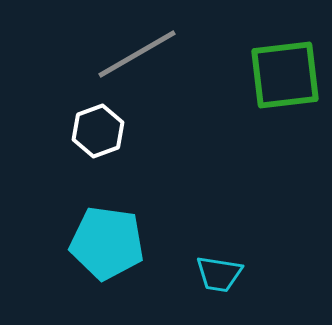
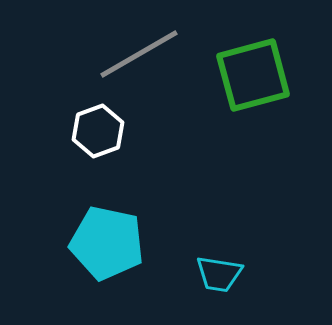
gray line: moved 2 px right
green square: moved 32 px left; rotated 8 degrees counterclockwise
cyan pentagon: rotated 4 degrees clockwise
